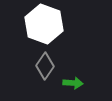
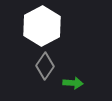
white hexagon: moved 2 px left, 2 px down; rotated 12 degrees clockwise
